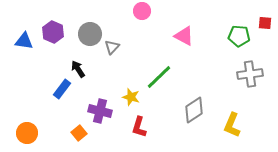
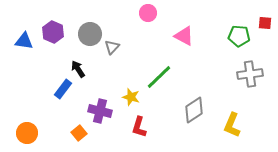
pink circle: moved 6 px right, 2 px down
blue rectangle: moved 1 px right
